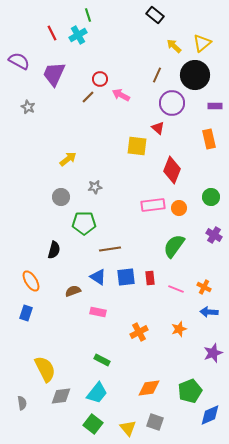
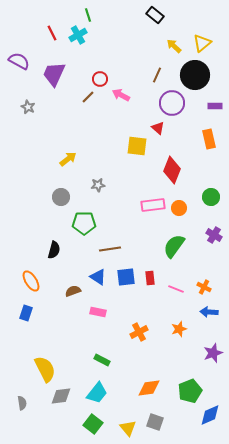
gray star at (95, 187): moved 3 px right, 2 px up
